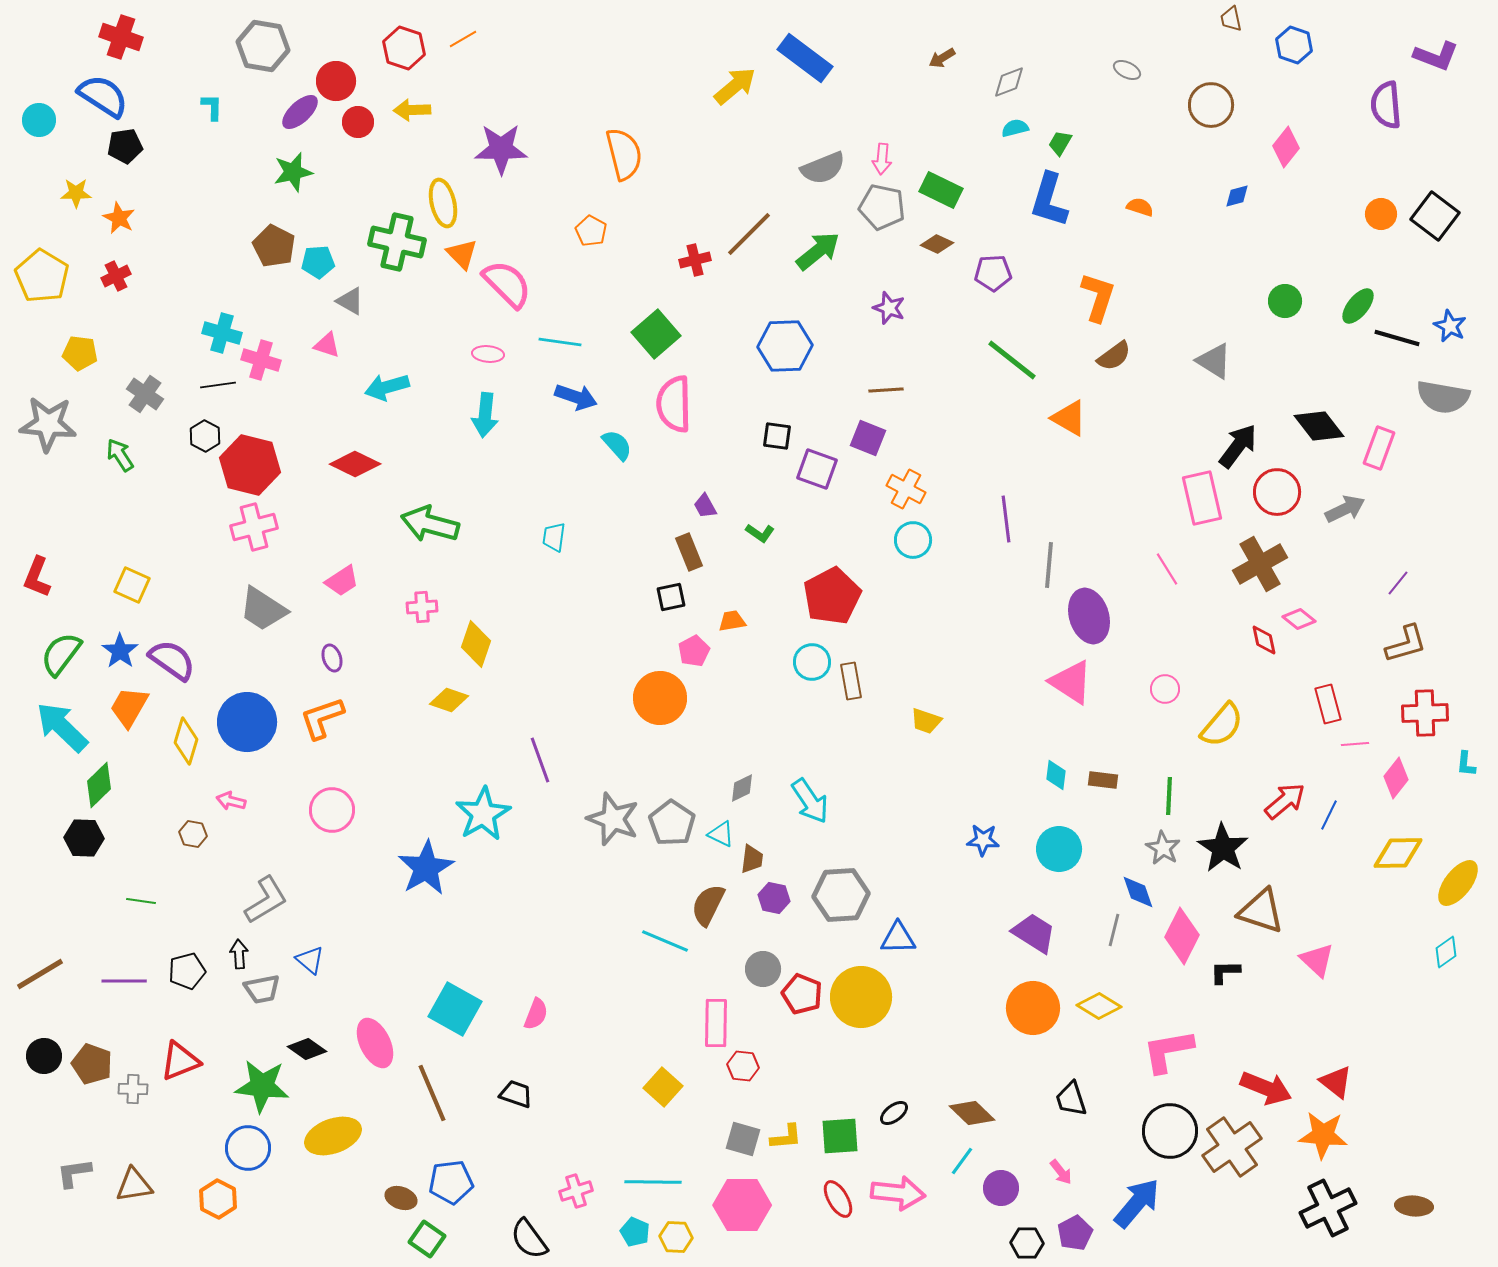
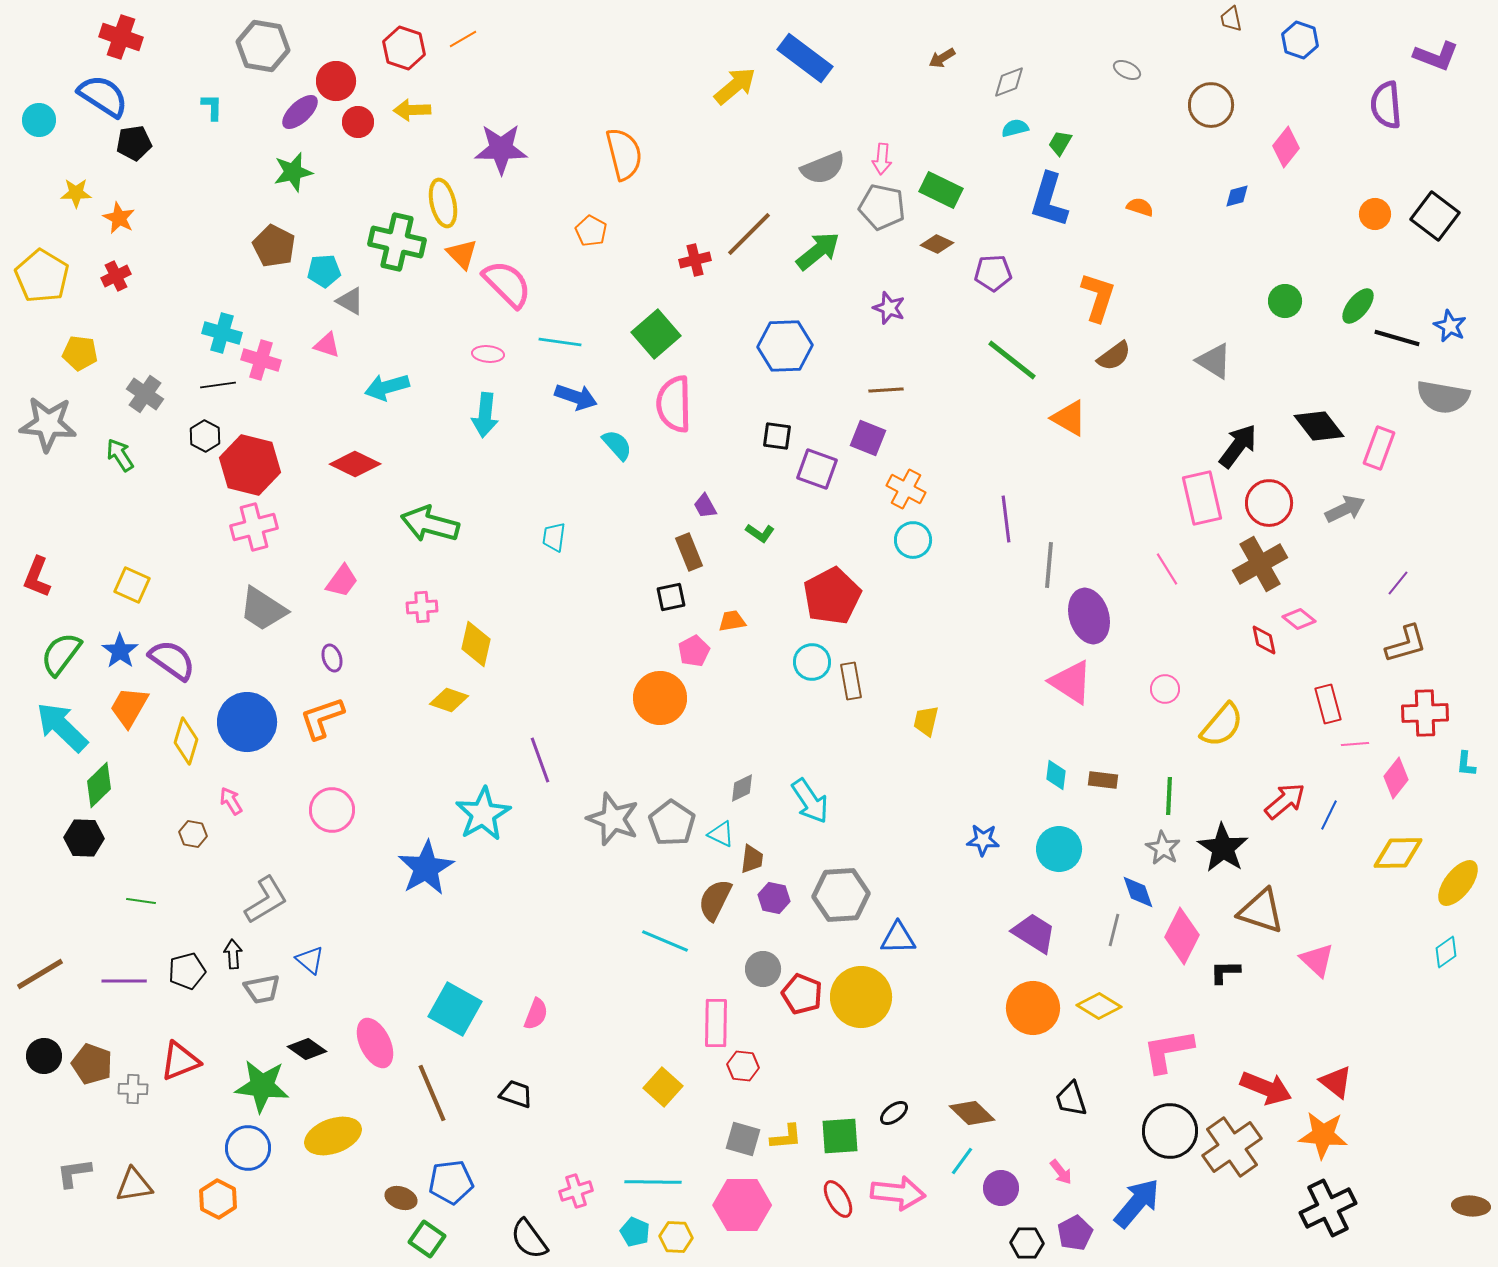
blue hexagon at (1294, 45): moved 6 px right, 5 px up
black pentagon at (125, 146): moved 9 px right, 3 px up
orange circle at (1381, 214): moved 6 px left
cyan pentagon at (318, 262): moved 6 px right, 9 px down
red circle at (1277, 492): moved 8 px left, 11 px down
pink trapezoid at (342, 581): rotated 21 degrees counterclockwise
yellow diamond at (476, 644): rotated 6 degrees counterclockwise
yellow trapezoid at (926, 721): rotated 84 degrees clockwise
pink arrow at (231, 801): rotated 44 degrees clockwise
brown semicircle at (708, 905): moved 7 px right, 5 px up
black arrow at (239, 954): moved 6 px left
brown ellipse at (1414, 1206): moved 57 px right
